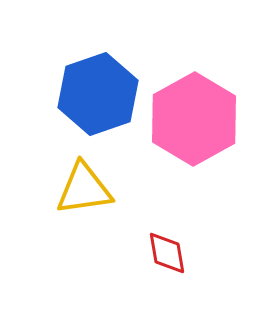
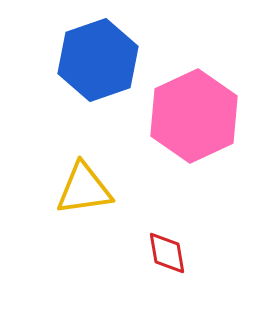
blue hexagon: moved 34 px up
pink hexagon: moved 3 px up; rotated 4 degrees clockwise
